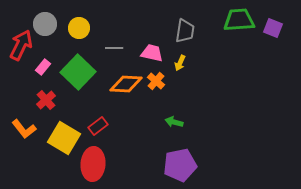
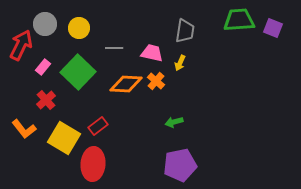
green arrow: rotated 30 degrees counterclockwise
